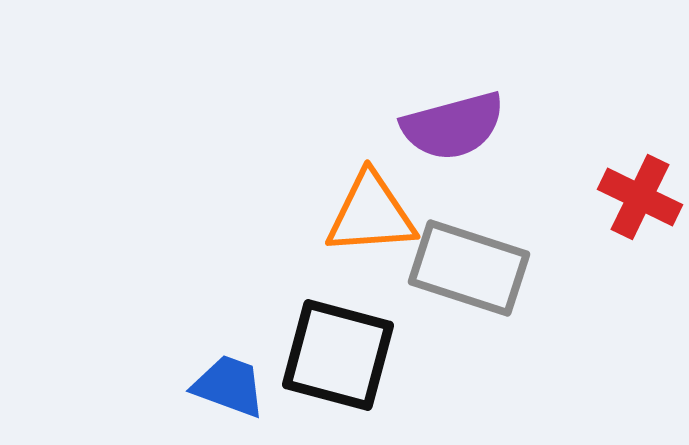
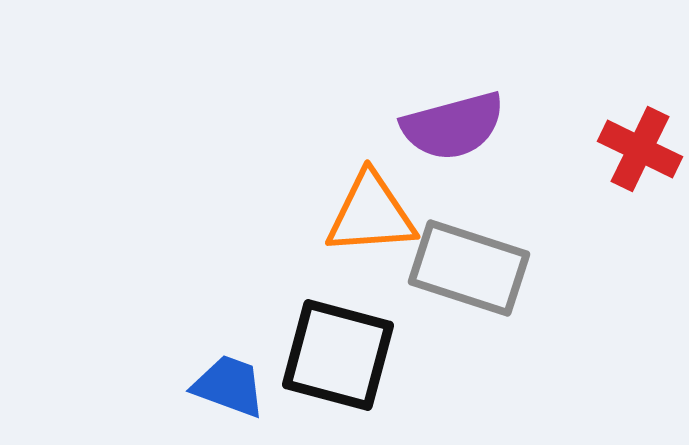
red cross: moved 48 px up
